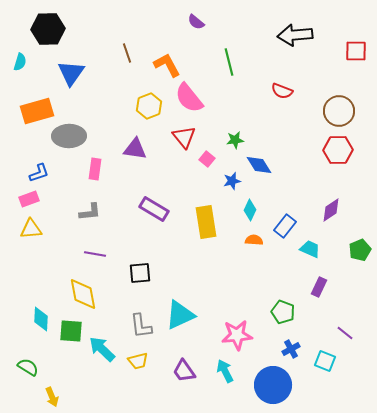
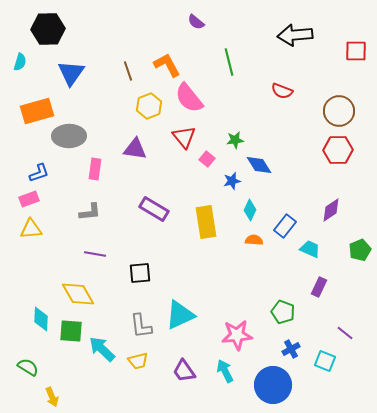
brown line at (127, 53): moved 1 px right, 18 px down
yellow diamond at (83, 294): moved 5 px left; rotated 20 degrees counterclockwise
